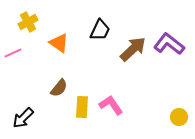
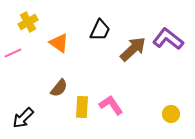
purple L-shape: moved 1 px left, 5 px up
yellow circle: moved 8 px left, 3 px up
